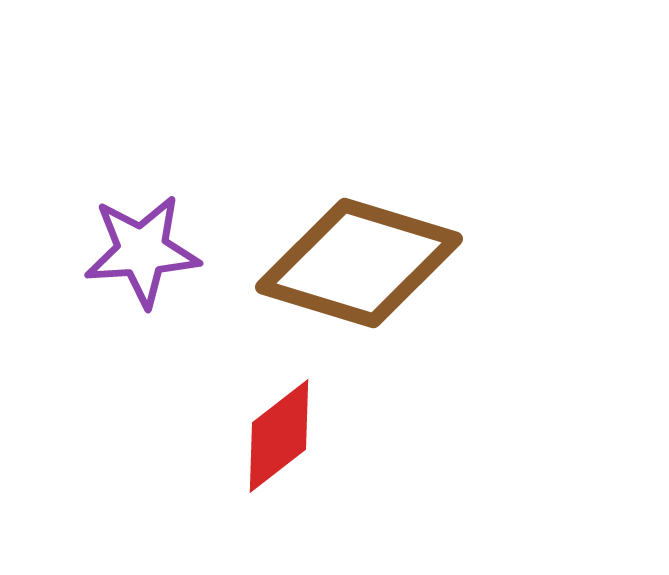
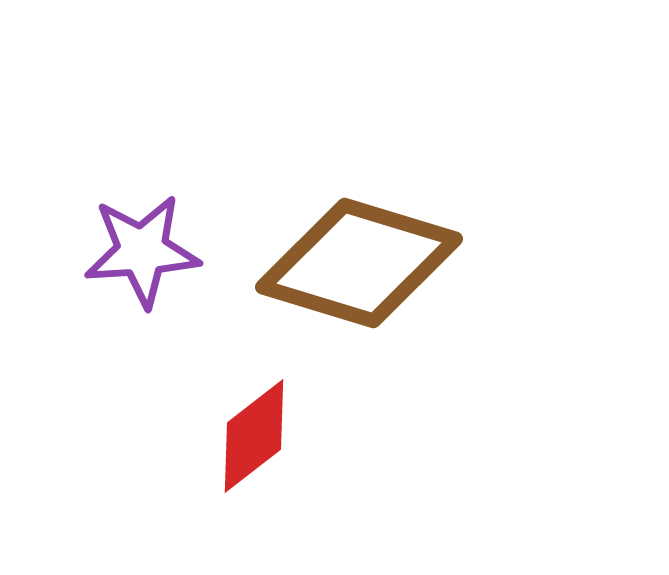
red diamond: moved 25 px left
